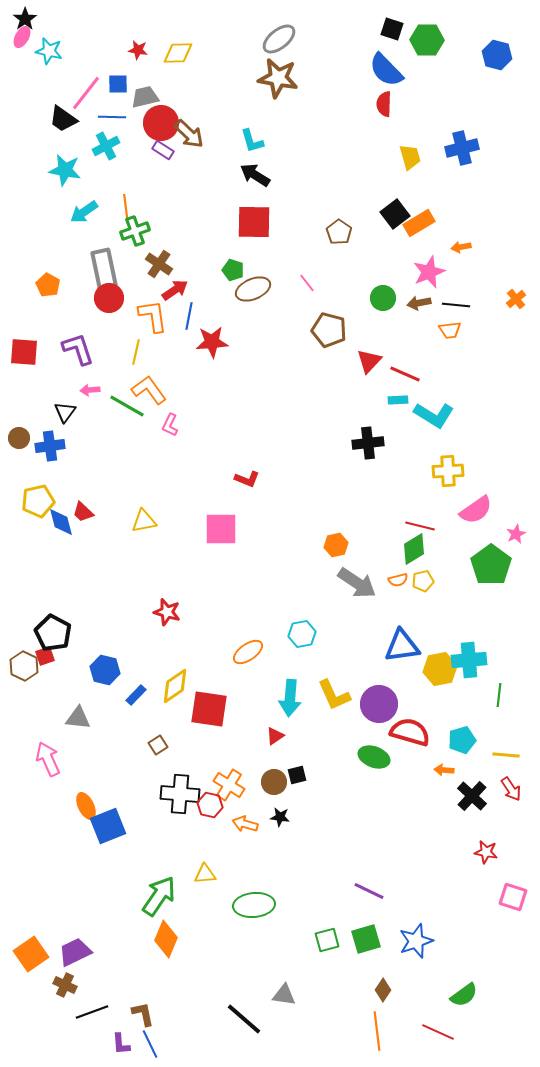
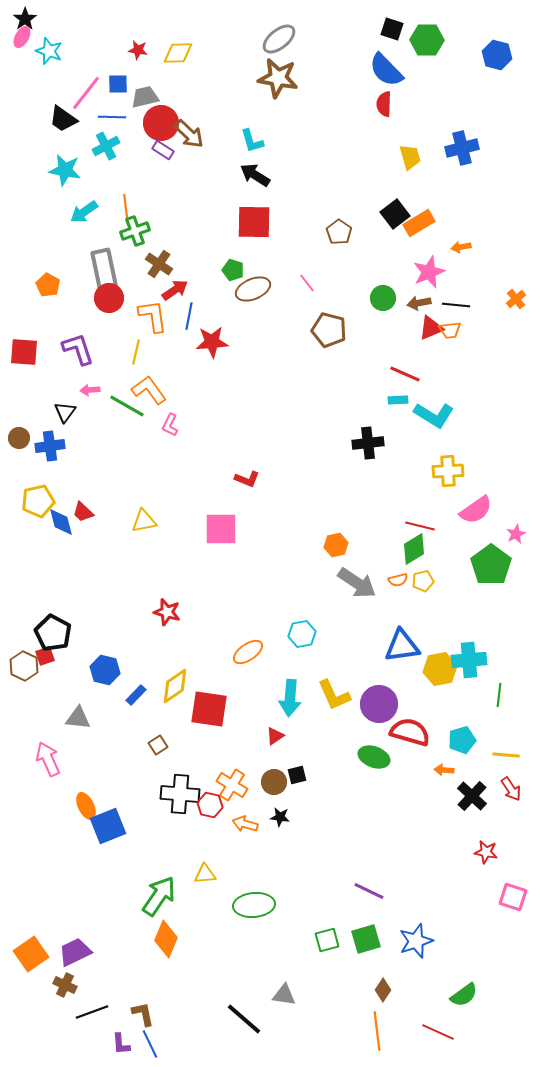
cyan star at (49, 51): rotated 8 degrees clockwise
red triangle at (369, 361): moved 62 px right, 33 px up; rotated 24 degrees clockwise
orange cross at (229, 785): moved 3 px right
